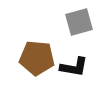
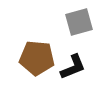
black L-shape: moved 1 px left; rotated 32 degrees counterclockwise
